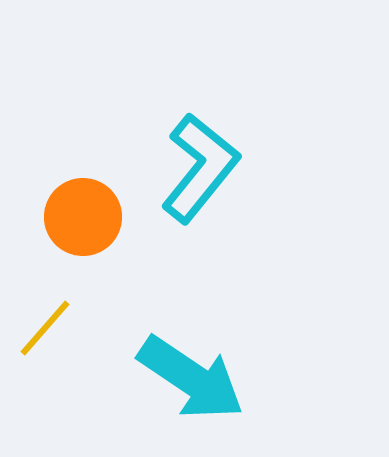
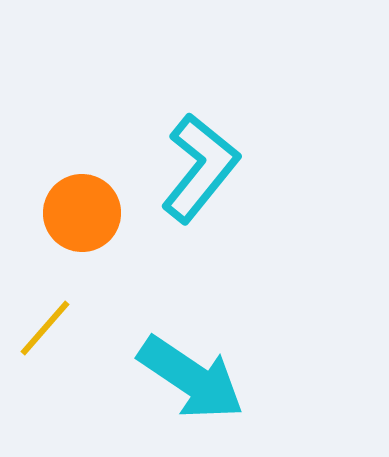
orange circle: moved 1 px left, 4 px up
